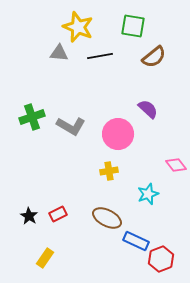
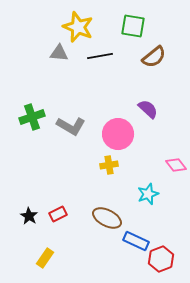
yellow cross: moved 6 px up
